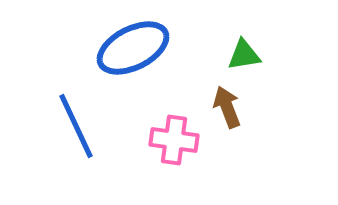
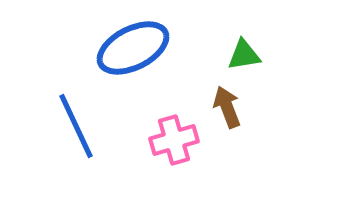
pink cross: rotated 24 degrees counterclockwise
